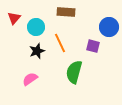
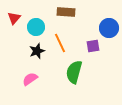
blue circle: moved 1 px down
purple square: rotated 24 degrees counterclockwise
